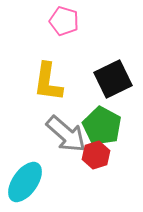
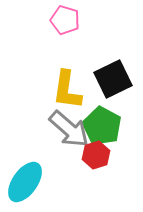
pink pentagon: moved 1 px right, 1 px up
yellow L-shape: moved 19 px right, 8 px down
gray arrow: moved 3 px right, 5 px up
